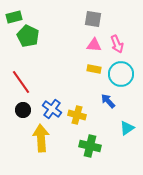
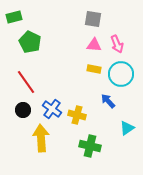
green pentagon: moved 2 px right, 6 px down
red line: moved 5 px right
